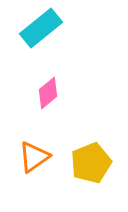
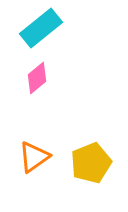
pink diamond: moved 11 px left, 15 px up
